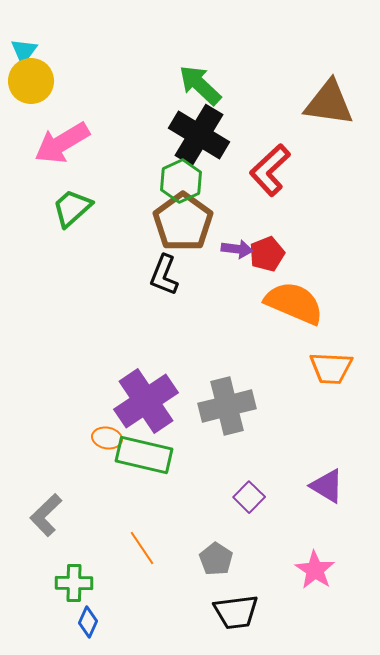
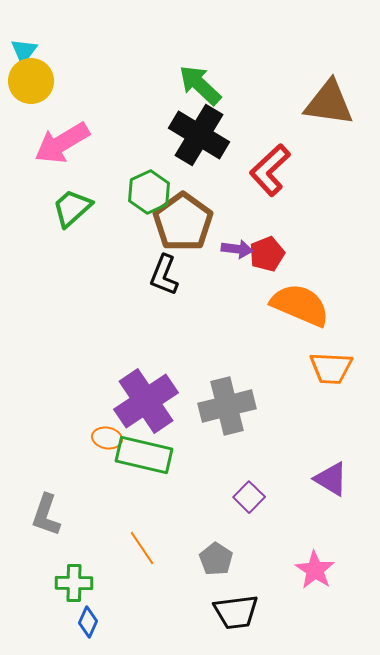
green hexagon: moved 32 px left, 11 px down
orange semicircle: moved 6 px right, 2 px down
purple triangle: moved 4 px right, 7 px up
gray L-shape: rotated 27 degrees counterclockwise
